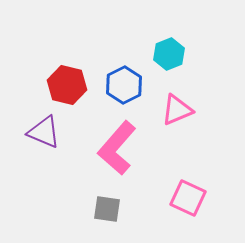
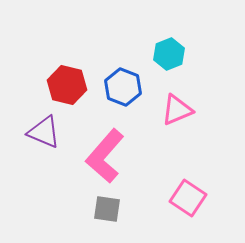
blue hexagon: moved 1 px left, 2 px down; rotated 12 degrees counterclockwise
pink L-shape: moved 12 px left, 8 px down
pink square: rotated 9 degrees clockwise
